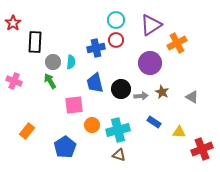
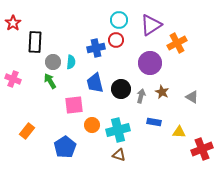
cyan circle: moved 3 px right
pink cross: moved 1 px left, 2 px up
gray arrow: rotated 72 degrees counterclockwise
blue rectangle: rotated 24 degrees counterclockwise
